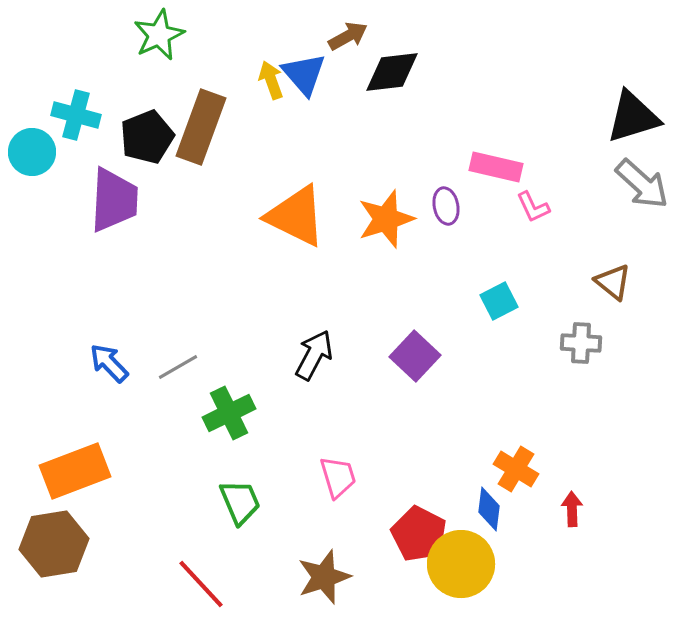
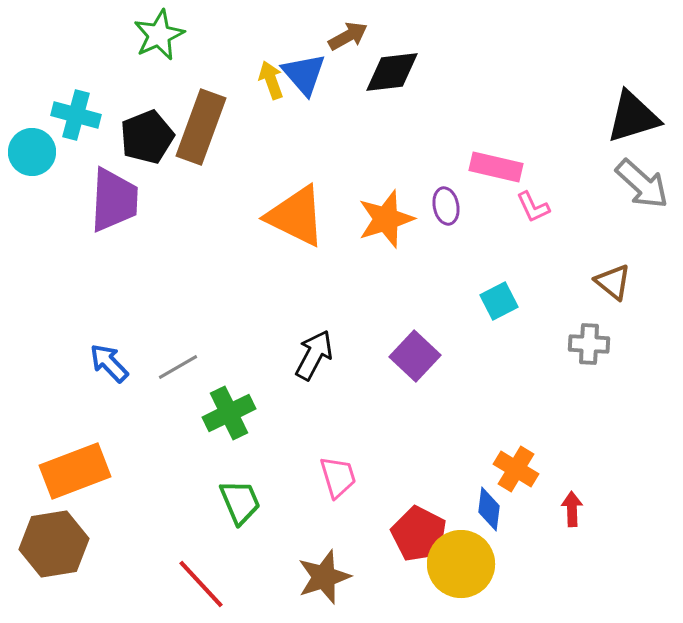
gray cross: moved 8 px right, 1 px down
